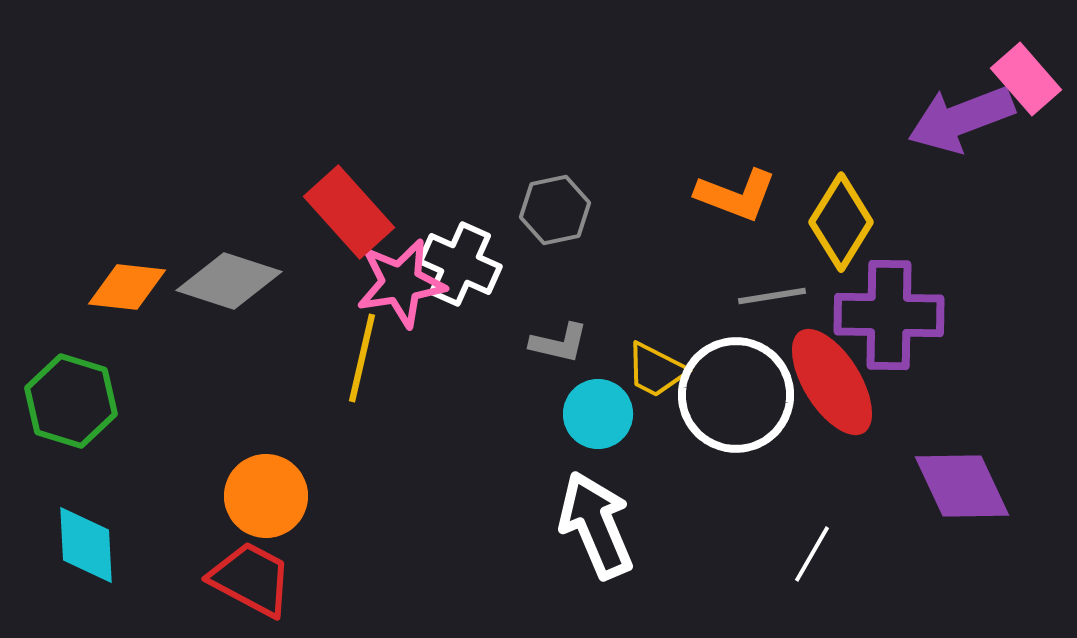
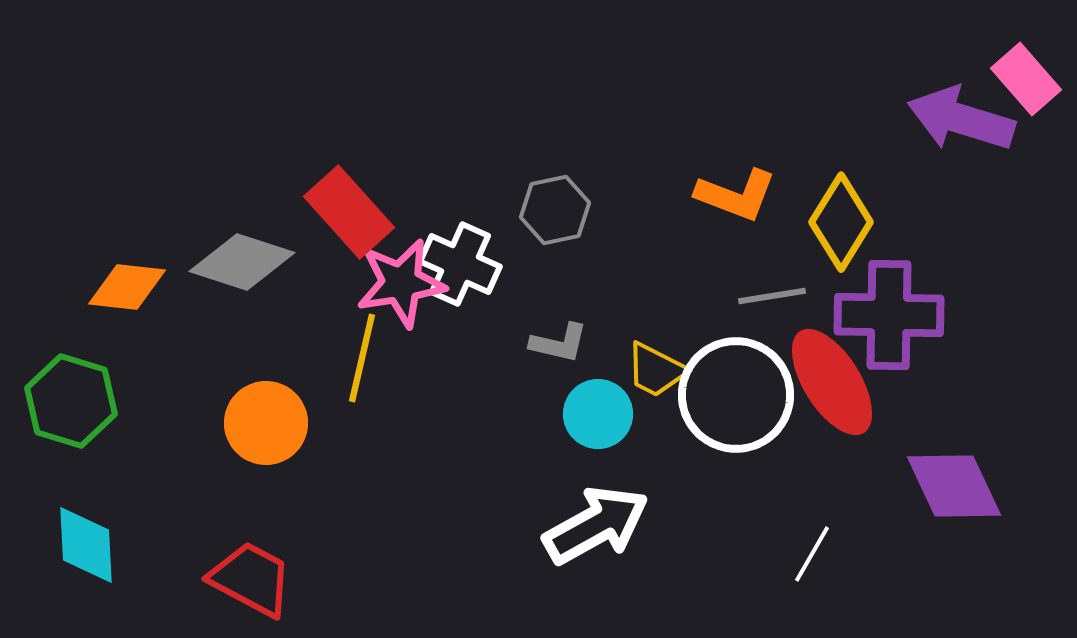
purple arrow: rotated 38 degrees clockwise
gray diamond: moved 13 px right, 19 px up
purple diamond: moved 8 px left
orange circle: moved 73 px up
white arrow: rotated 84 degrees clockwise
